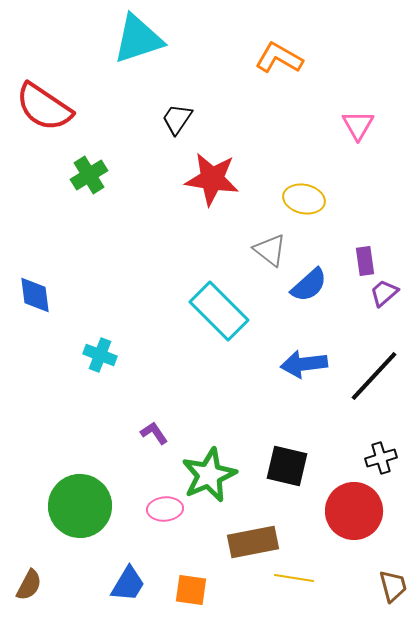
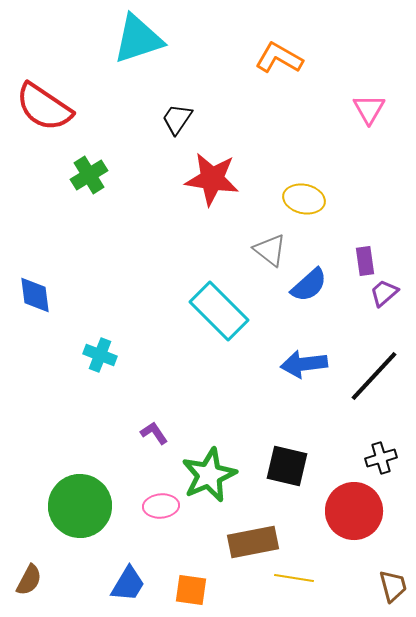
pink triangle: moved 11 px right, 16 px up
pink ellipse: moved 4 px left, 3 px up
brown semicircle: moved 5 px up
